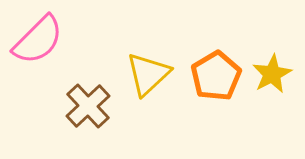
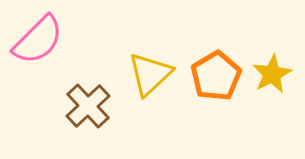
yellow triangle: moved 2 px right
